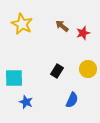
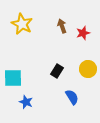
brown arrow: rotated 32 degrees clockwise
cyan square: moved 1 px left
blue semicircle: moved 3 px up; rotated 56 degrees counterclockwise
